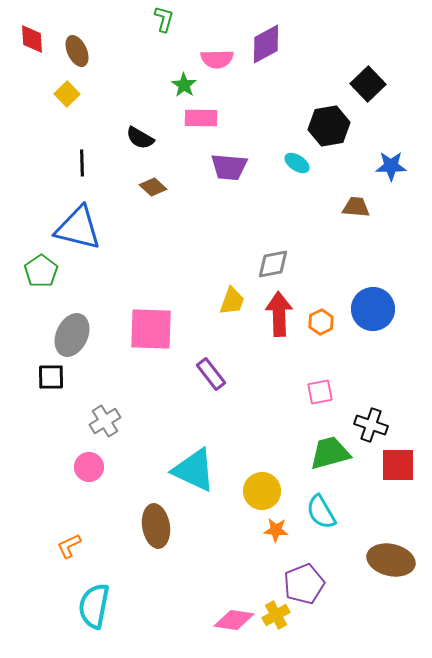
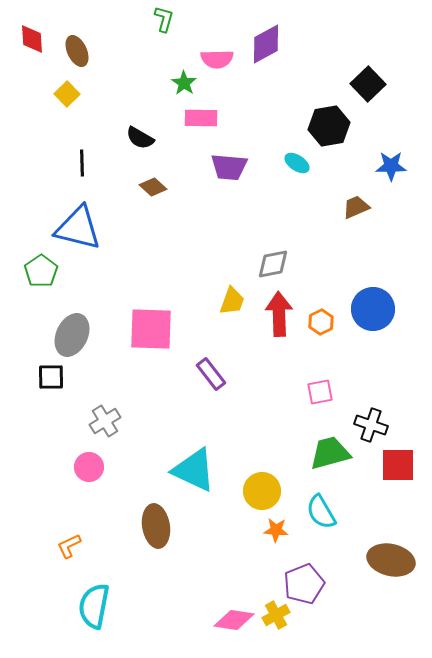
green star at (184, 85): moved 2 px up
brown trapezoid at (356, 207): rotated 28 degrees counterclockwise
